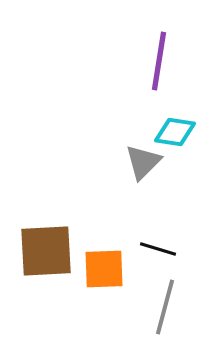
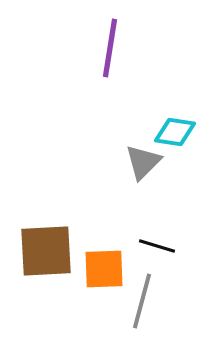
purple line: moved 49 px left, 13 px up
black line: moved 1 px left, 3 px up
gray line: moved 23 px left, 6 px up
